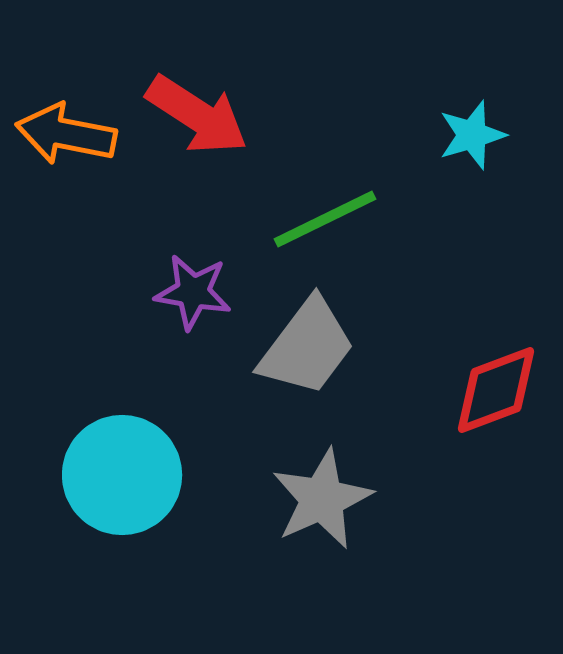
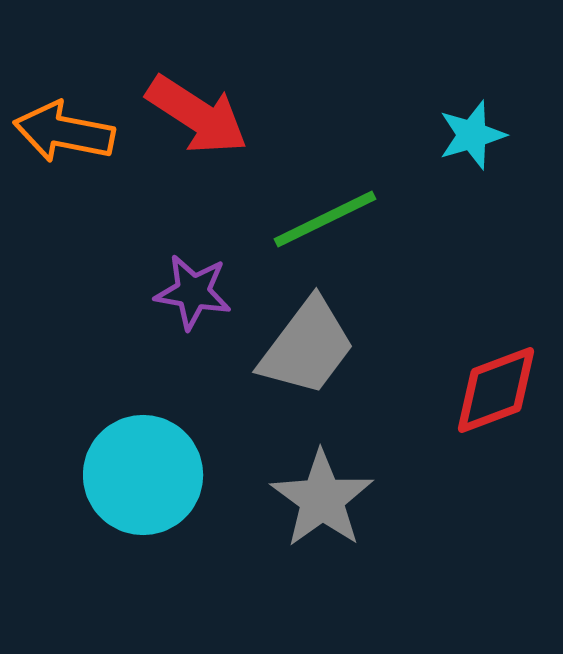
orange arrow: moved 2 px left, 2 px up
cyan circle: moved 21 px right
gray star: rotated 12 degrees counterclockwise
